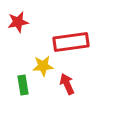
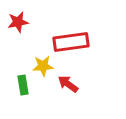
red arrow: moved 1 px right; rotated 30 degrees counterclockwise
